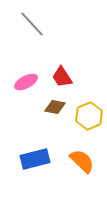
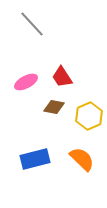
brown diamond: moved 1 px left
orange semicircle: moved 2 px up
